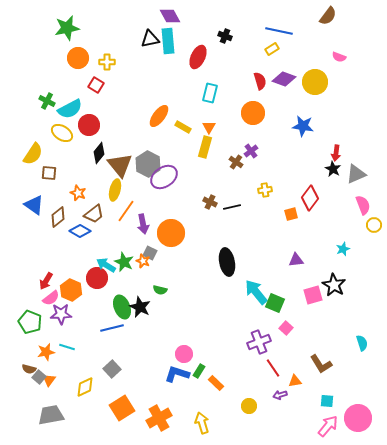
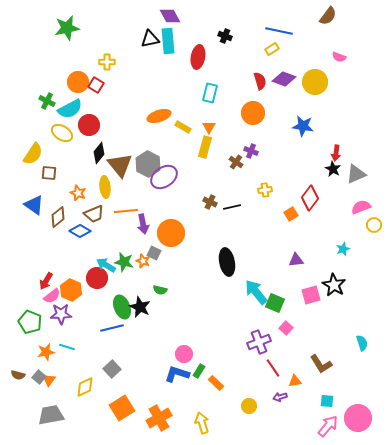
red ellipse at (198, 57): rotated 15 degrees counterclockwise
orange circle at (78, 58): moved 24 px down
orange ellipse at (159, 116): rotated 35 degrees clockwise
purple cross at (251, 151): rotated 32 degrees counterclockwise
yellow ellipse at (115, 190): moved 10 px left, 3 px up; rotated 20 degrees counterclockwise
pink semicircle at (363, 205): moved 2 px left, 2 px down; rotated 90 degrees counterclockwise
orange line at (126, 211): rotated 50 degrees clockwise
brown trapezoid at (94, 214): rotated 15 degrees clockwise
orange square at (291, 214): rotated 16 degrees counterclockwise
gray square at (150, 253): moved 4 px right
green star at (124, 262): rotated 12 degrees counterclockwise
pink square at (313, 295): moved 2 px left
pink semicircle at (51, 298): moved 1 px right, 2 px up
brown semicircle at (29, 369): moved 11 px left, 6 px down
purple arrow at (280, 395): moved 2 px down
